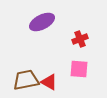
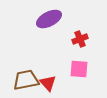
purple ellipse: moved 7 px right, 3 px up
red triangle: moved 1 px left, 1 px down; rotated 18 degrees clockwise
